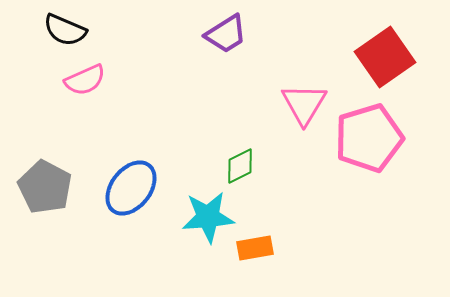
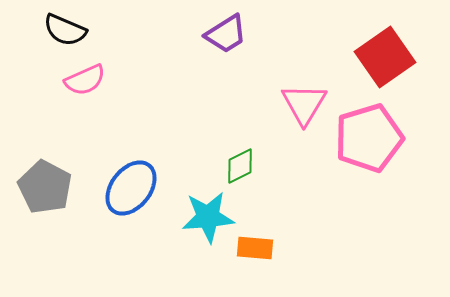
orange rectangle: rotated 15 degrees clockwise
